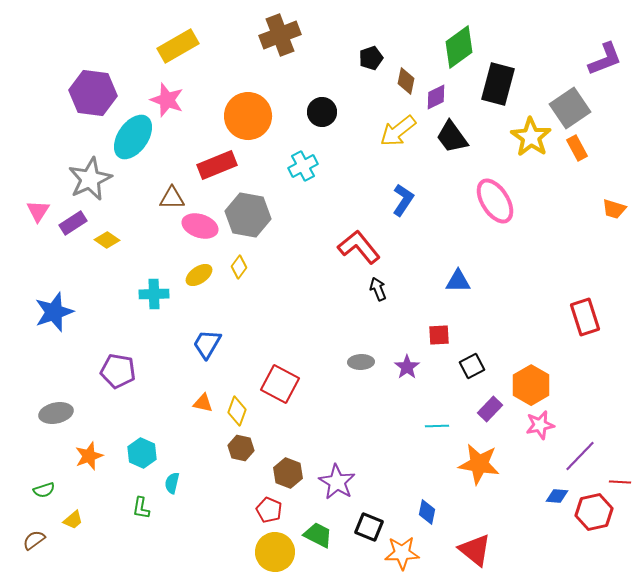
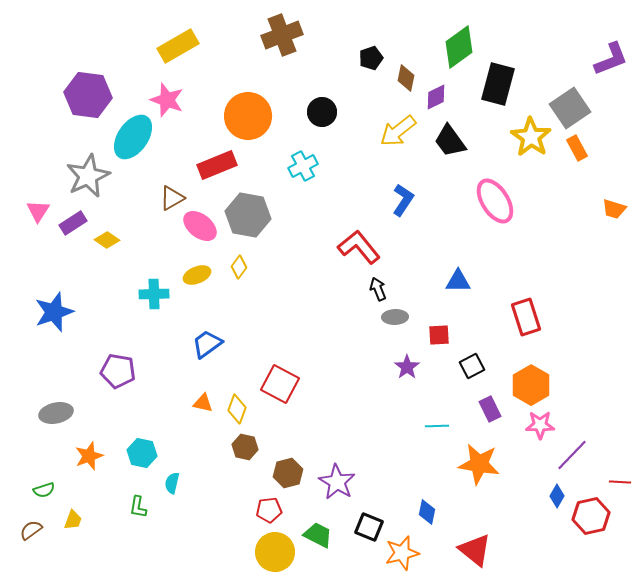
brown cross at (280, 35): moved 2 px right
purple L-shape at (605, 59): moved 6 px right
brown diamond at (406, 81): moved 3 px up
purple hexagon at (93, 93): moved 5 px left, 2 px down
black trapezoid at (452, 137): moved 2 px left, 4 px down
gray star at (90, 179): moved 2 px left, 3 px up
brown triangle at (172, 198): rotated 28 degrees counterclockwise
pink ellipse at (200, 226): rotated 20 degrees clockwise
yellow ellipse at (199, 275): moved 2 px left; rotated 12 degrees clockwise
red rectangle at (585, 317): moved 59 px left
blue trapezoid at (207, 344): rotated 24 degrees clockwise
gray ellipse at (361, 362): moved 34 px right, 45 px up
purple rectangle at (490, 409): rotated 70 degrees counterclockwise
yellow diamond at (237, 411): moved 2 px up
pink star at (540, 425): rotated 12 degrees clockwise
brown hexagon at (241, 448): moved 4 px right, 1 px up
cyan hexagon at (142, 453): rotated 12 degrees counterclockwise
purple line at (580, 456): moved 8 px left, 1 px up
brown hexagon at (288, 473): rotated 24 degrees clockwise
blue diamond at (557, 496): rotated 65 degrees counterclockwise
green L-shape at (141, 508): moved 3 px left, 1 px up
red pentagon at (269, 510): rotated 30 degrees counterclockwise
red hexagon at (594, 512): moved 3 px left, 4 px down
yellow trapezoid at (73, 520): rotated 30 degrees counterclockwise
brown semicircle at (34, 540): moved 3 px left, 10 px up
orange star at (402, 553): rotated 12 degrees counterclockwise
